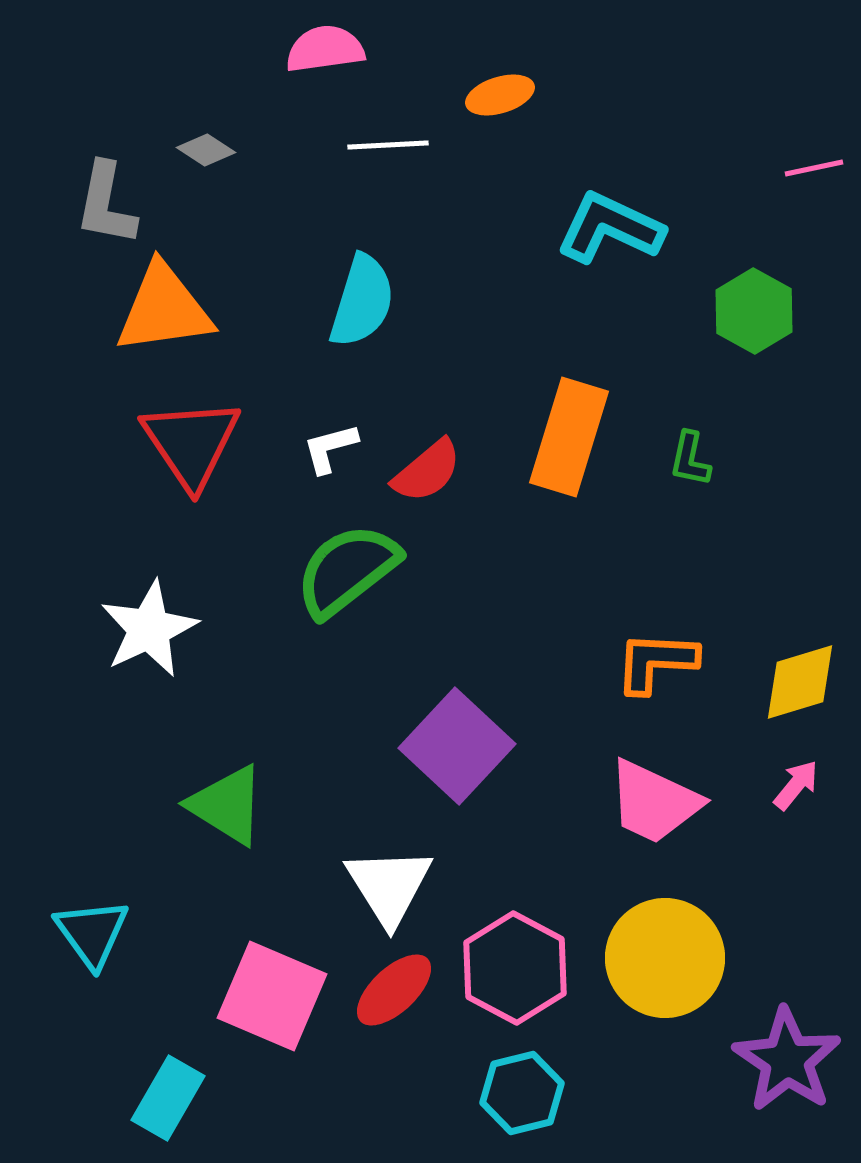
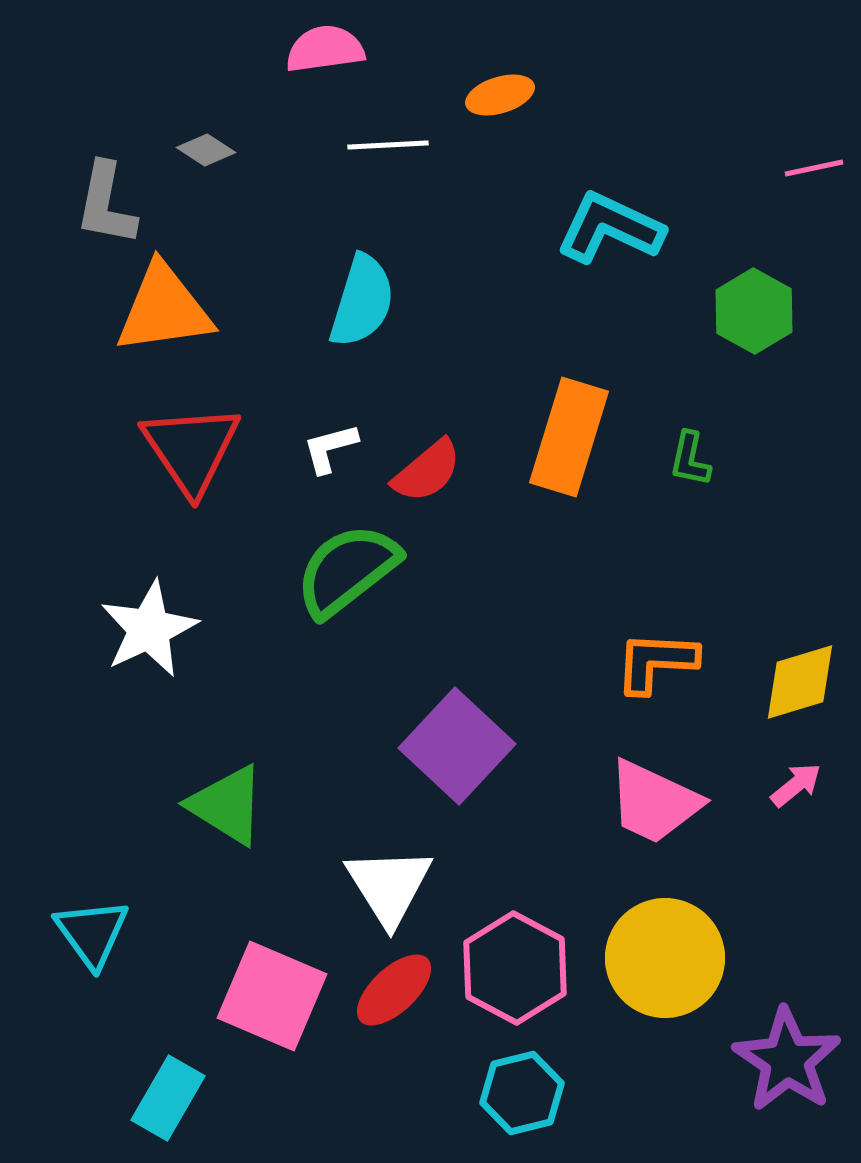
red triangle: moved 6 px down
pink arrow: rotated 12 degrees clockwise
